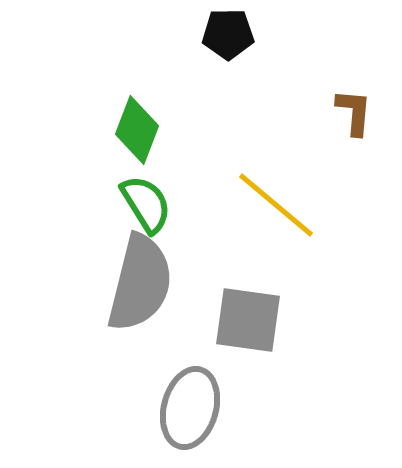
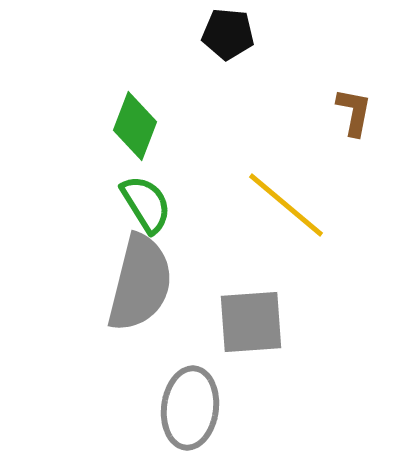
black pentagon: rotated 6 degrees clockwise
brown L-shape: rotated 6 degrees clockwise
green diamond: moved 2 px left, 4 px up
yellow line: moved 10 px right
gray square: moved 3 px right, 2 px down; rotated 12 degrees counterclockwise
gray ellipse: rotated 8 degrees counterclockwise
